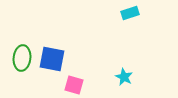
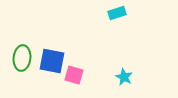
cyan rectangle: moved 13 px left
blue square: moved 2 px down
pink square: moved 10 px up
